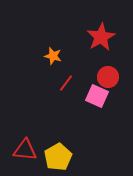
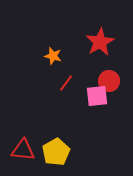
red star: moved 1 px left, 5 px down
red circle: moved 1 px right, 4 px down
pink square: rotated 30 degrees counterclockwise
red triangle: moved 2 px left
yellow pentagon: moved 2 px left, 5 px up
